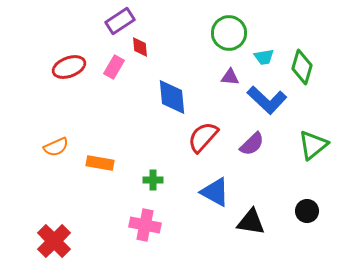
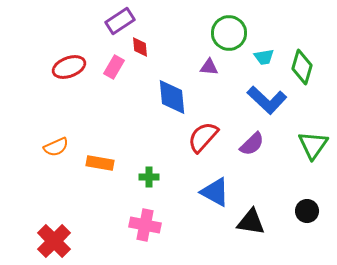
purple triangle: moved 21 px left, 10 px up
green triangle: rotated 16 degrees counterclockwise
green cross: moved 4 px left, 3 px up
